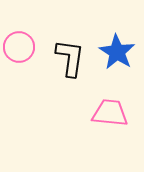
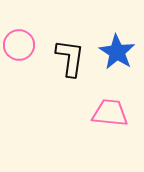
pink circle: moved 2 px up
